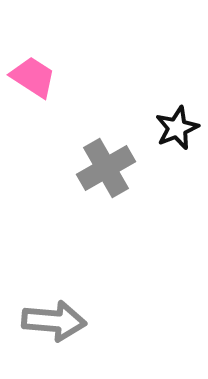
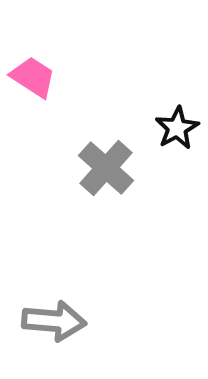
black star: rotated 6 degrees counterclockwise
gray cross: rotated 18 degrees counterclockwise
